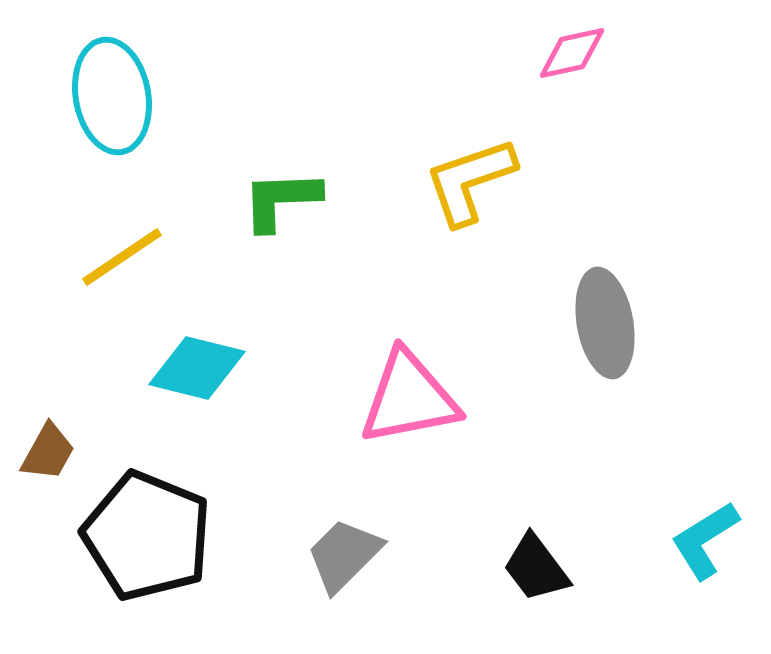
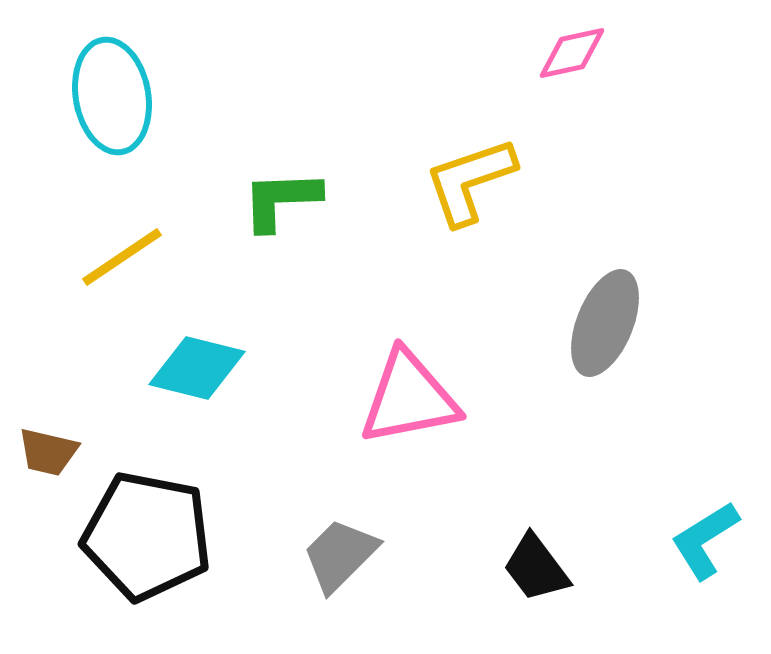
gray ellipse: rotated 32 degrees clockwise
brown trapezoid: rotated 74 degrees clockwise
black pentagon: rotated 11 degrees counterclockwise
gray trapezoid: moved 4 px left
